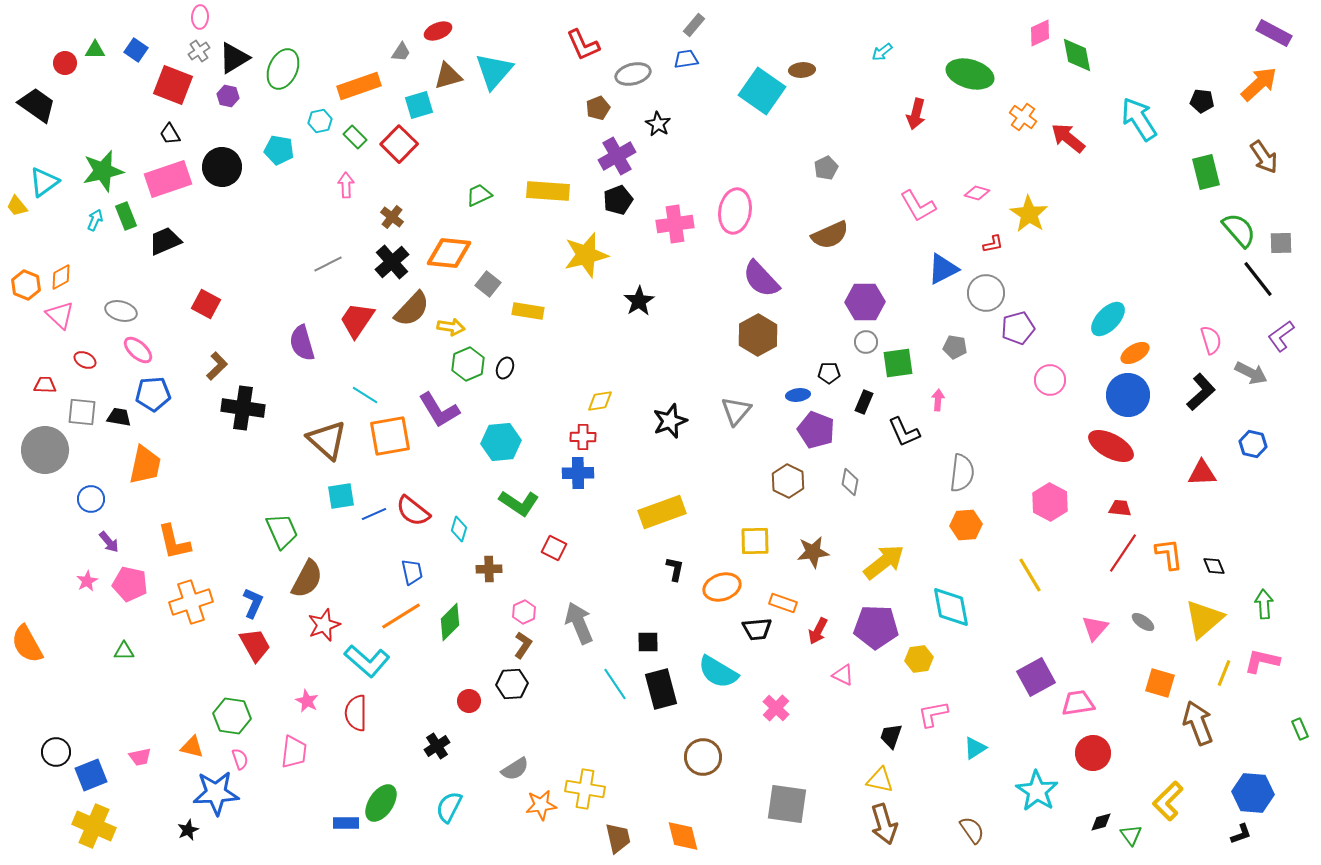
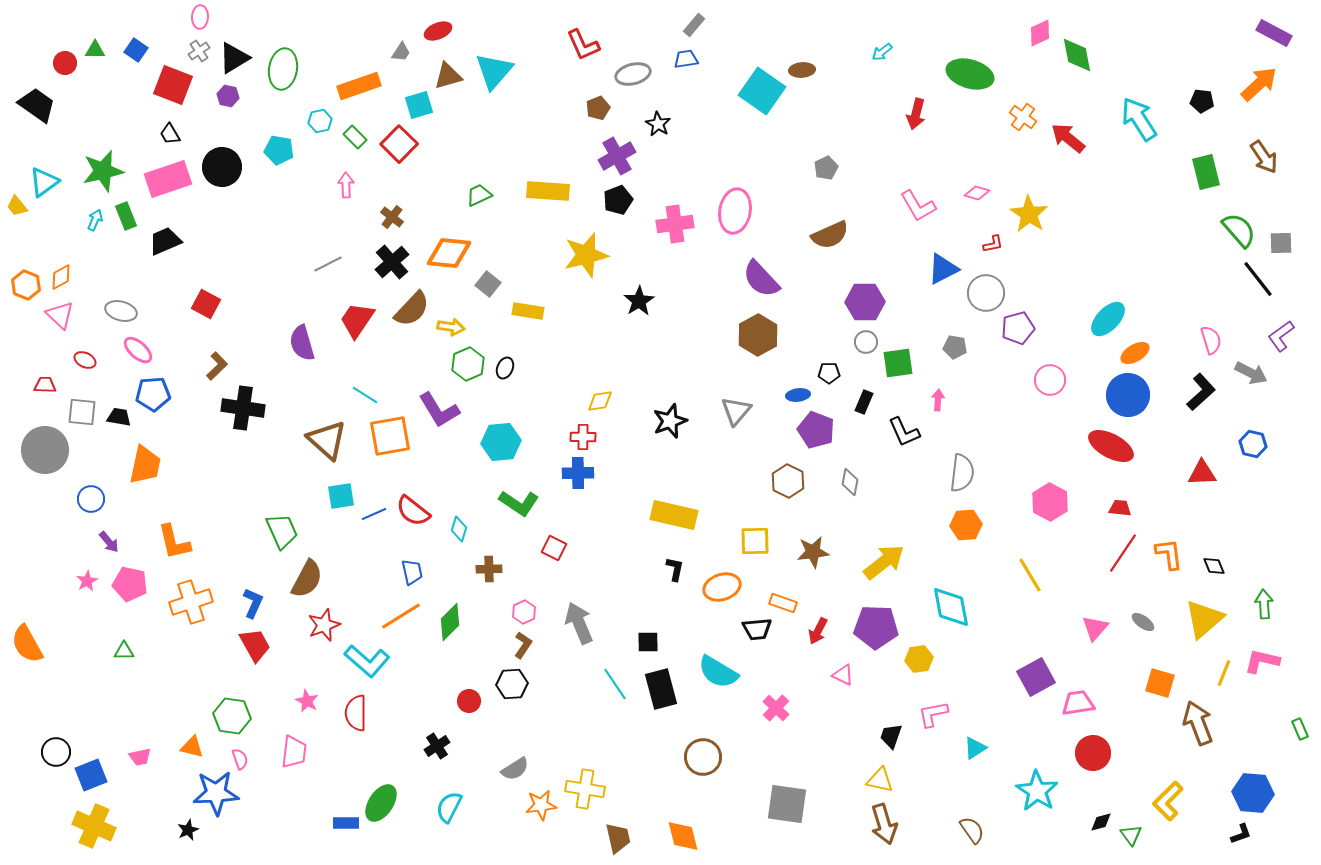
green ellipse at (283, 69): rotated 15 degrees counterclockwise
yellow rectangle at (662, 512): moved 12 px right, 3 px down; rotated 33 degrees clockwise
